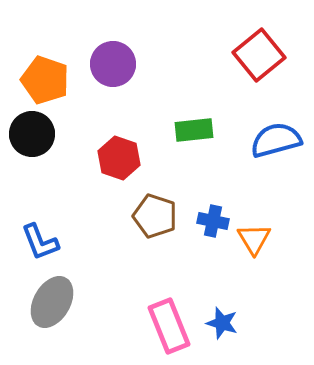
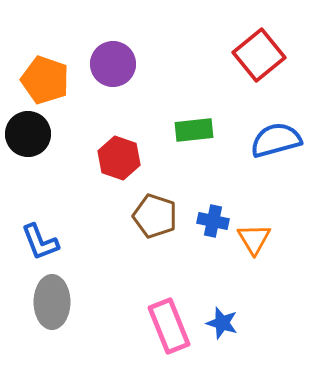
black circle: moved 4 px left
gray ellipse: rotated 30 degrees counterclockwise
